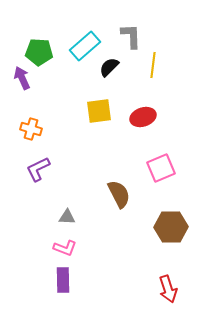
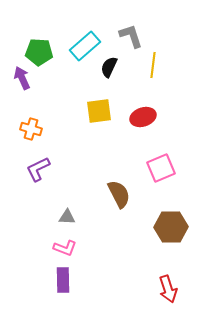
gray L-shape: rotated 16 degrees counterclockwise
black semicircle: rotated 20 degrees counterclockwise
